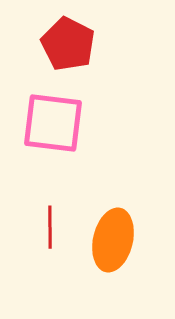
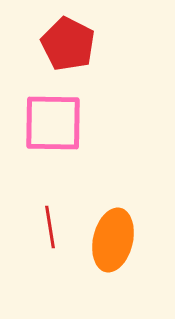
pink square: rotated 6 degrees counterclockwise
red line: rotated 9 degrees counterclockwise
